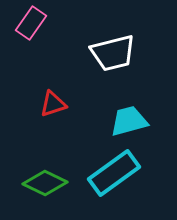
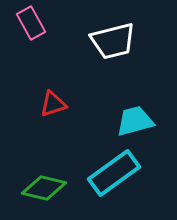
pink rectangle: rotated 64 degrees counterclockwise
white trapezoid: moved 12 px up
cyan trapezoid: moved 6 px right
green diamond: moved 1 px left, 5 px down; rotated 12 degrees counterclockwise
